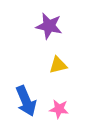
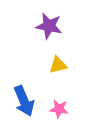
blue arrow: moved 2 px left
